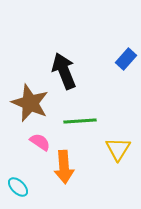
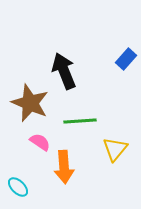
yellow triangle: moved 3 px left; rotated 8 degrees clockwise
